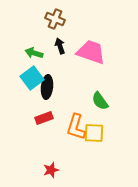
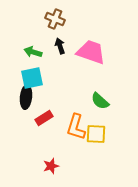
green arrow: moved 1 px left, 1 px up
cyan square: rotated 25 degrees clockwise
black ellipse: moved 21 px left, 10 px down
green semicircle: rotated 12 degrees counterclockwise
red rectangle: rotated 12 degrees counterclockwise
yellow square: moved 2 px right, 1 px down
red star: moved 4 px up
